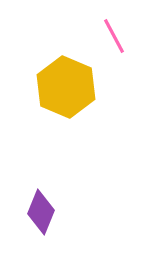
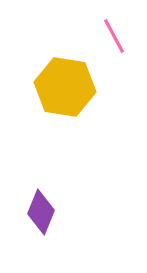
yellow hexagon: moved 1 px left; rotated 14 degrees counterclockwise
